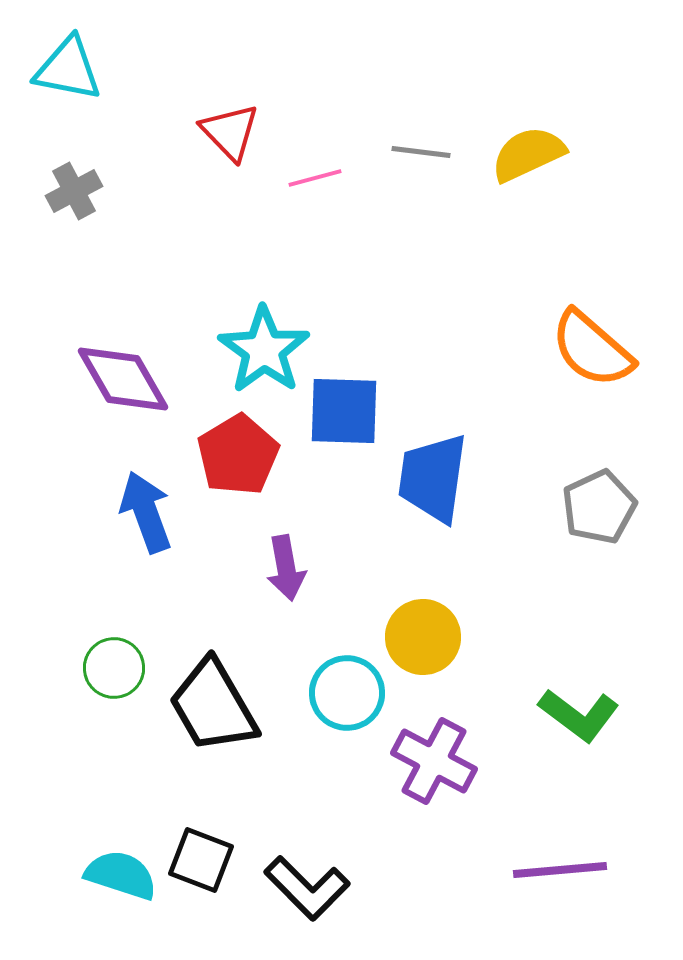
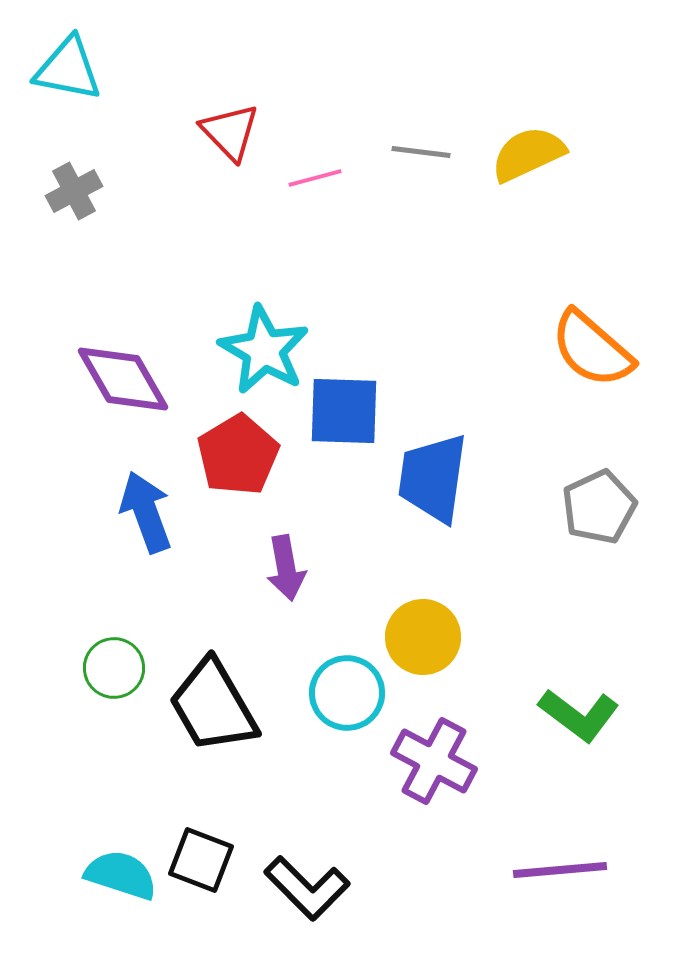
cyan star: rotated 6 degrees counterclockwise
